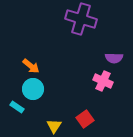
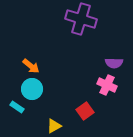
purple semicircle: moved 5 px down
pink cross: moved 4 px right, 4 px down
cyan circle: moved 1 px left
red square: moved 8 px up
yellow triangle: rotated 28 degrees clockwise
